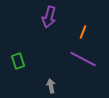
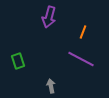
purple line: moved 2 px left
